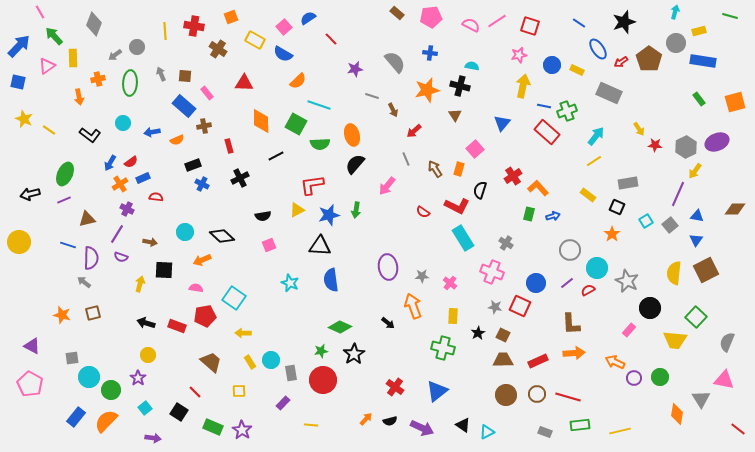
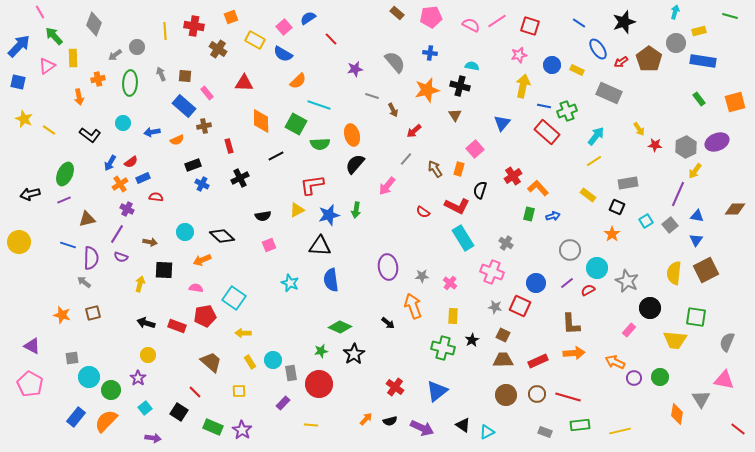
gray line at (406, 159): rotated 64 degrees clockwise
green square at (696, 317): rotated 35 degrees counterclockwise
black star at (478, 333): moved 6 px left, 7 px down
cyan circle at (271, 360): moved 2 px right
red circle at (323, 380): moved 4 px left, 4 px down
